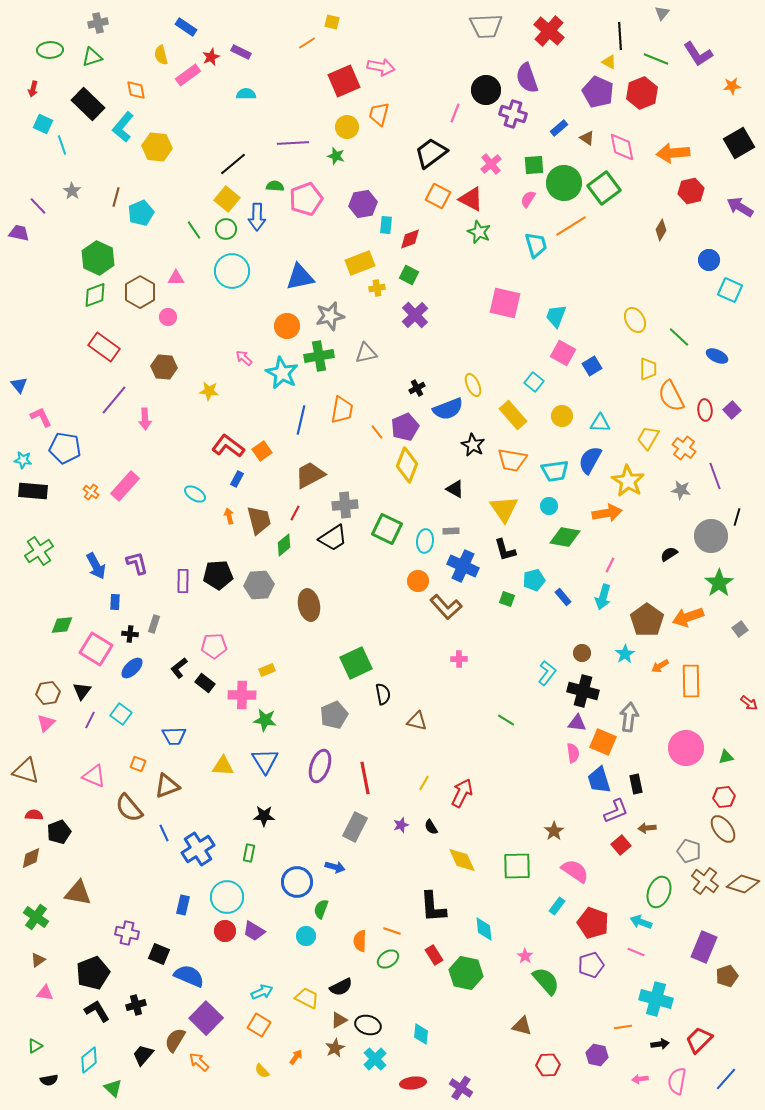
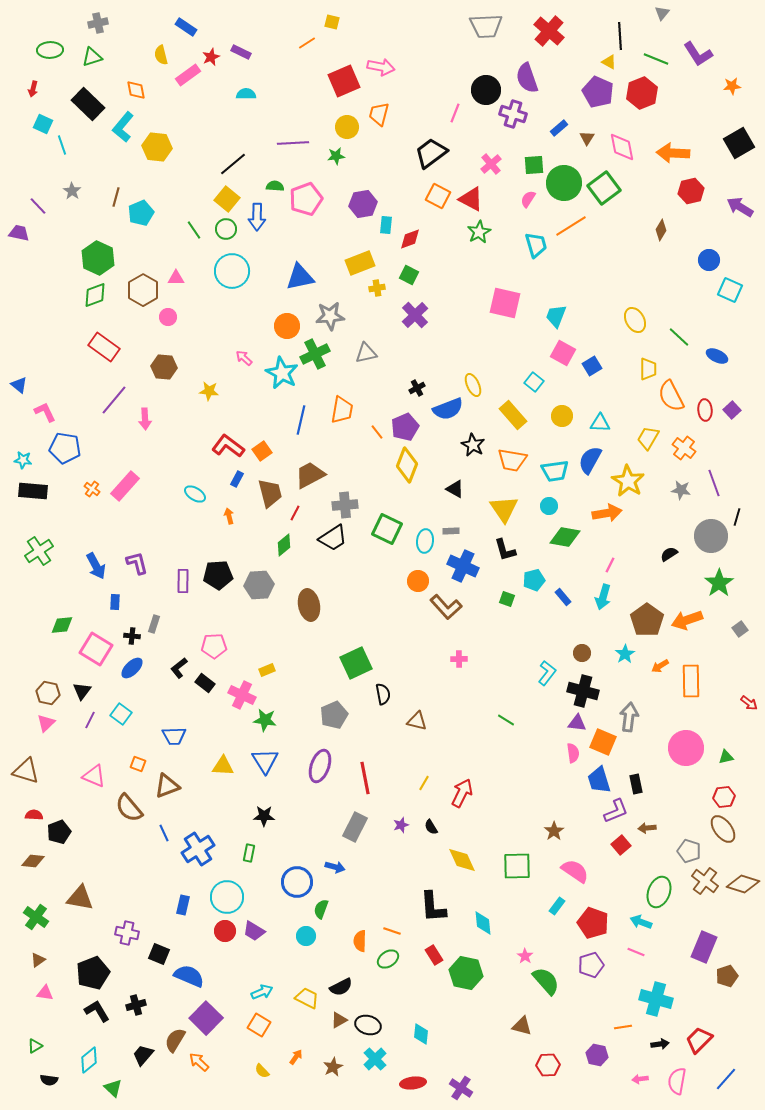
brown triangle at (587, 138): rotated 28 degrees clockwise
orange arrow at (673, 153): rotated 8 degrees clockwise
green star at (336, 156): rotated 24 degrees counterclockwise
green star at (479, 232): rotated 20 degrees clockwise
brown hexagon at (140, 292): moved 3 px right, 2 px up
gray star at (330, 316): rotated 8 degrees clockwise
green cross at (319, 356): moved 4 px left, 2 px up; rotated 16 degrees counterclockwise
blue triangle at (19, 385): rotated 12 degrees counterclockwise
pink L-shape at (41, 417): moved 4 px right, 5 px up
purple line at (715, 476): moved 1 px left, 7 px down
orange cross at (91, 492): moved 1 px right, 3 px up
brown trapezoid at (259, 520): moved 11 px right, 27 px up
orange arrow at (688, 617): moved 1 px left, 3 px down
black cross at (130, 634): moved 2 px right, 2 px down
brown hexagon at (48, 693): rotated 20 degrees clockwise
pink cross at (242, 695): rotated 24 degrees clockwise
brown diamond at (31, 858): moved 2 px right, 3 px down; rotated 30 degrees clockwise
brown triangle at (78, 893): moved 2 px right, 5 px down
cyan diamond at (484, 929): moved 1 px left, 6 px up
brown star at (335, 1048): moved 2 px left, 19 px down
black semicircle at (49, 1080): rotated 18 degrees clockwise
